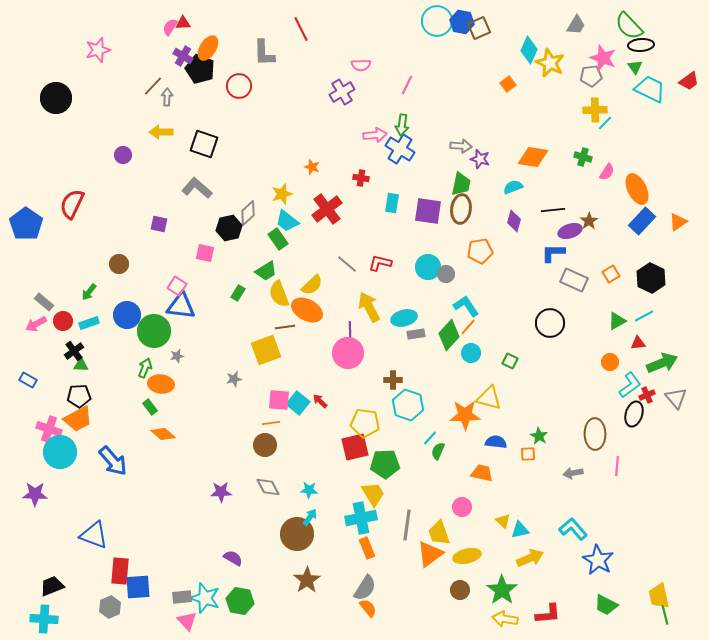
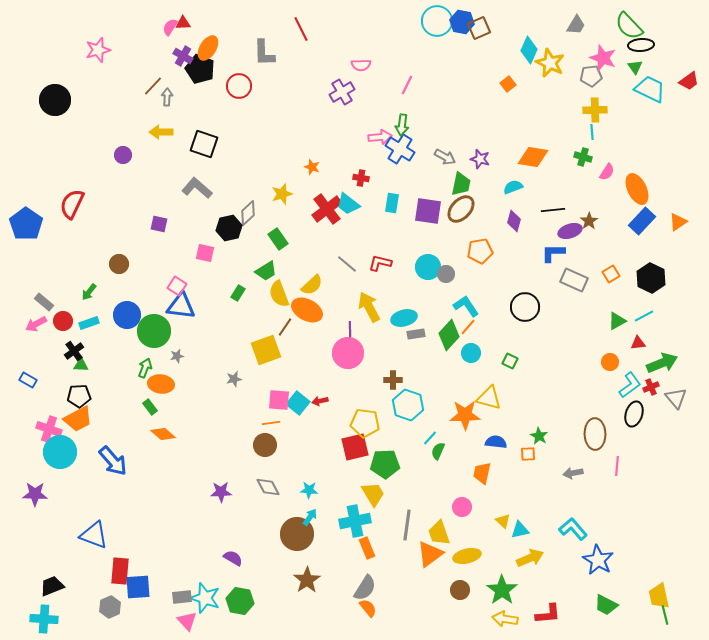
black circle at (56, 98): moved 1 px left, 2 px down
cyan line at (605, 123): moved 13 px left, 9 px down; rotated 49 degrees counterclockwise
pink arrow at (375, 135): moved 5 px right, 2 px down
gray arrow at (461, 146): moved 16 px left, 11 px down; rotated 25 degrees clockwise
brown ellipse at (461, 209): rotated 36 degrees clockwise
cyan trapezoid at (287, 221): moved 61 px right, 17 px up
black circle at (550, 323): moved 25 px left, 16 px up
brown line at (285, 327): rotated 48 degrees counterclockwise
red cross at (647, 395): moved 4 px right, 8 px up
red arrow at (320, 401): rotated 56 degrees counterclockwise
orange trapezoid at (482, 473): rotated 90 degrees counterclockwise
cyan cross at (361, 518): moved 6 px left, 3 px down
